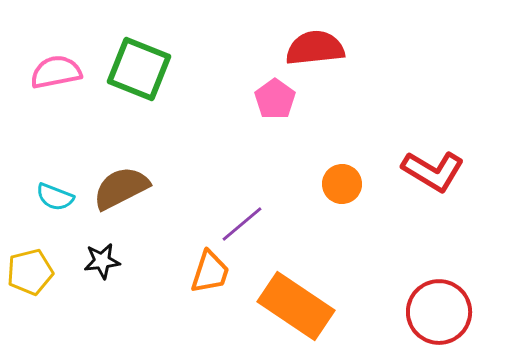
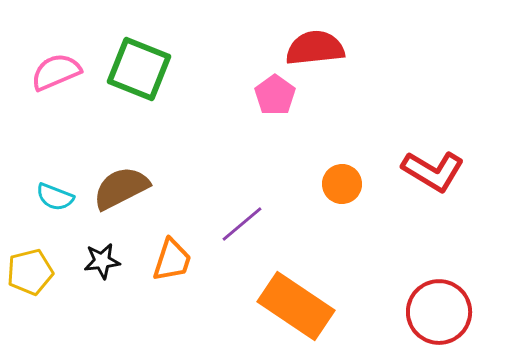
pink semicircle: rotated 12 degrees counterclockwise
pink pentagon: moved 4 px up
orange trapezoid: moved 38 px left, 12 px up
